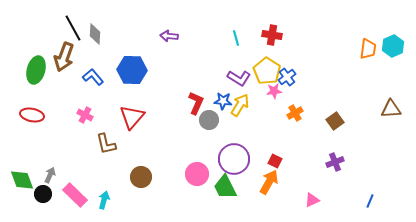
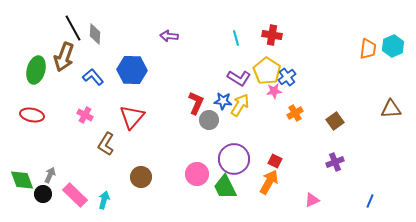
brown L-shape: rotated 45 degrees clockwise
